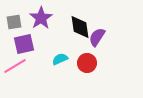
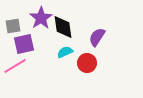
gray square: moved 1 px left, 4 px down
black diamond: moved 17 px left
cyan semicircle: moved 5 px right, 7 px up
